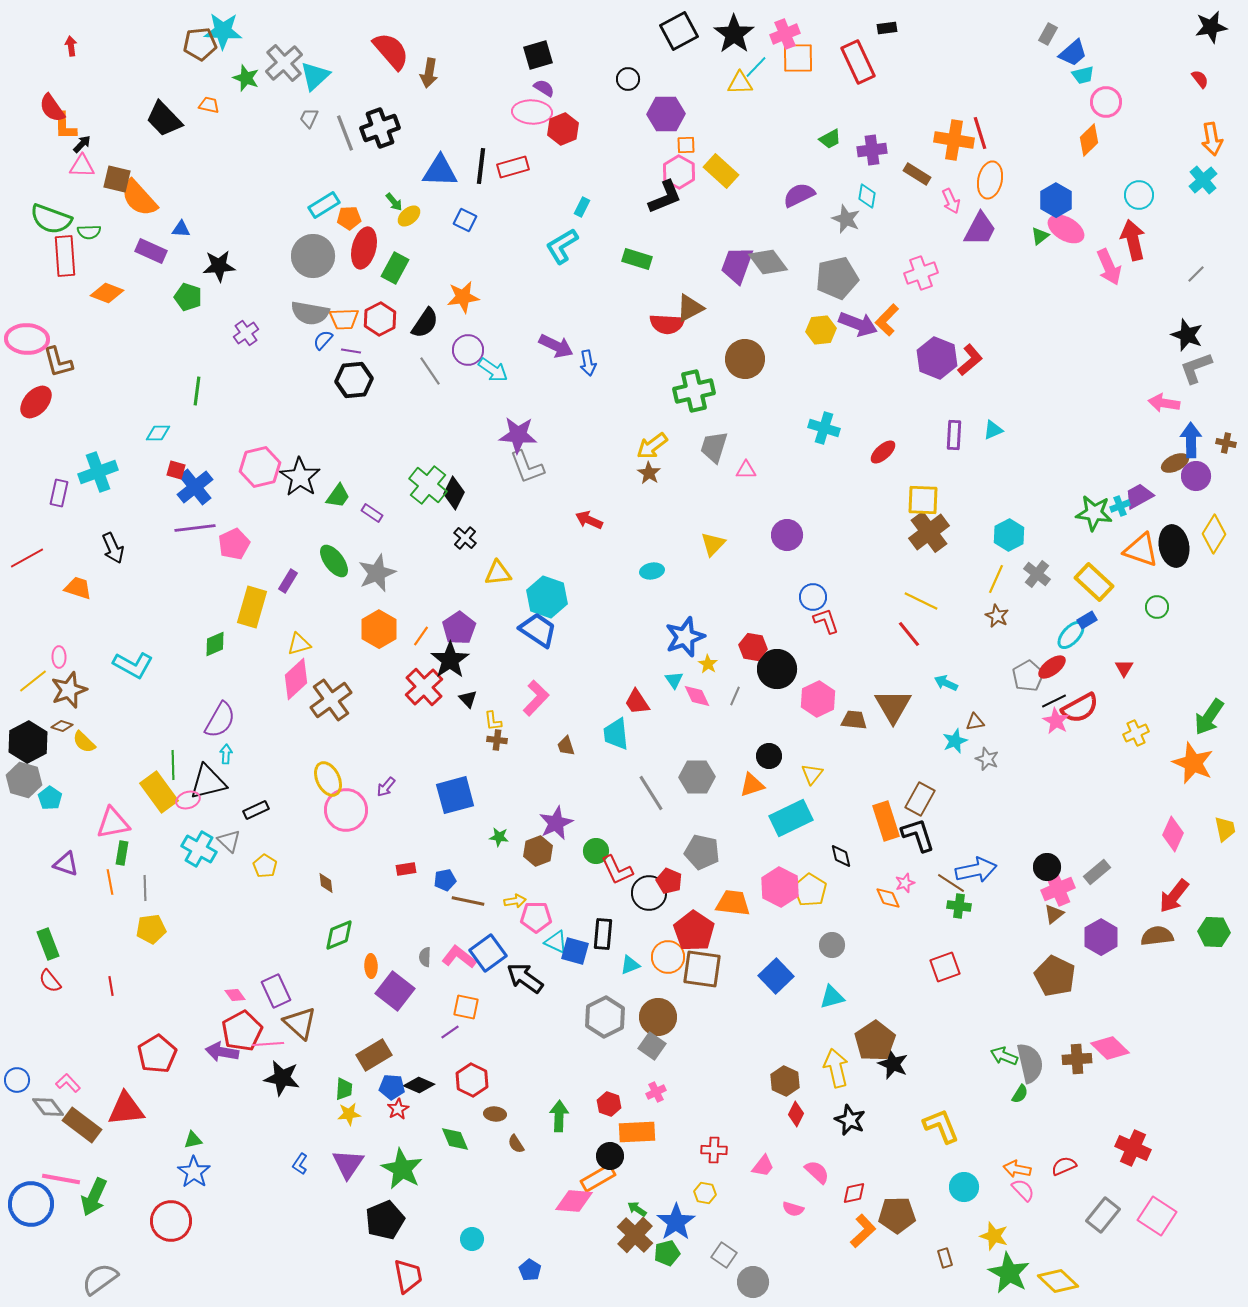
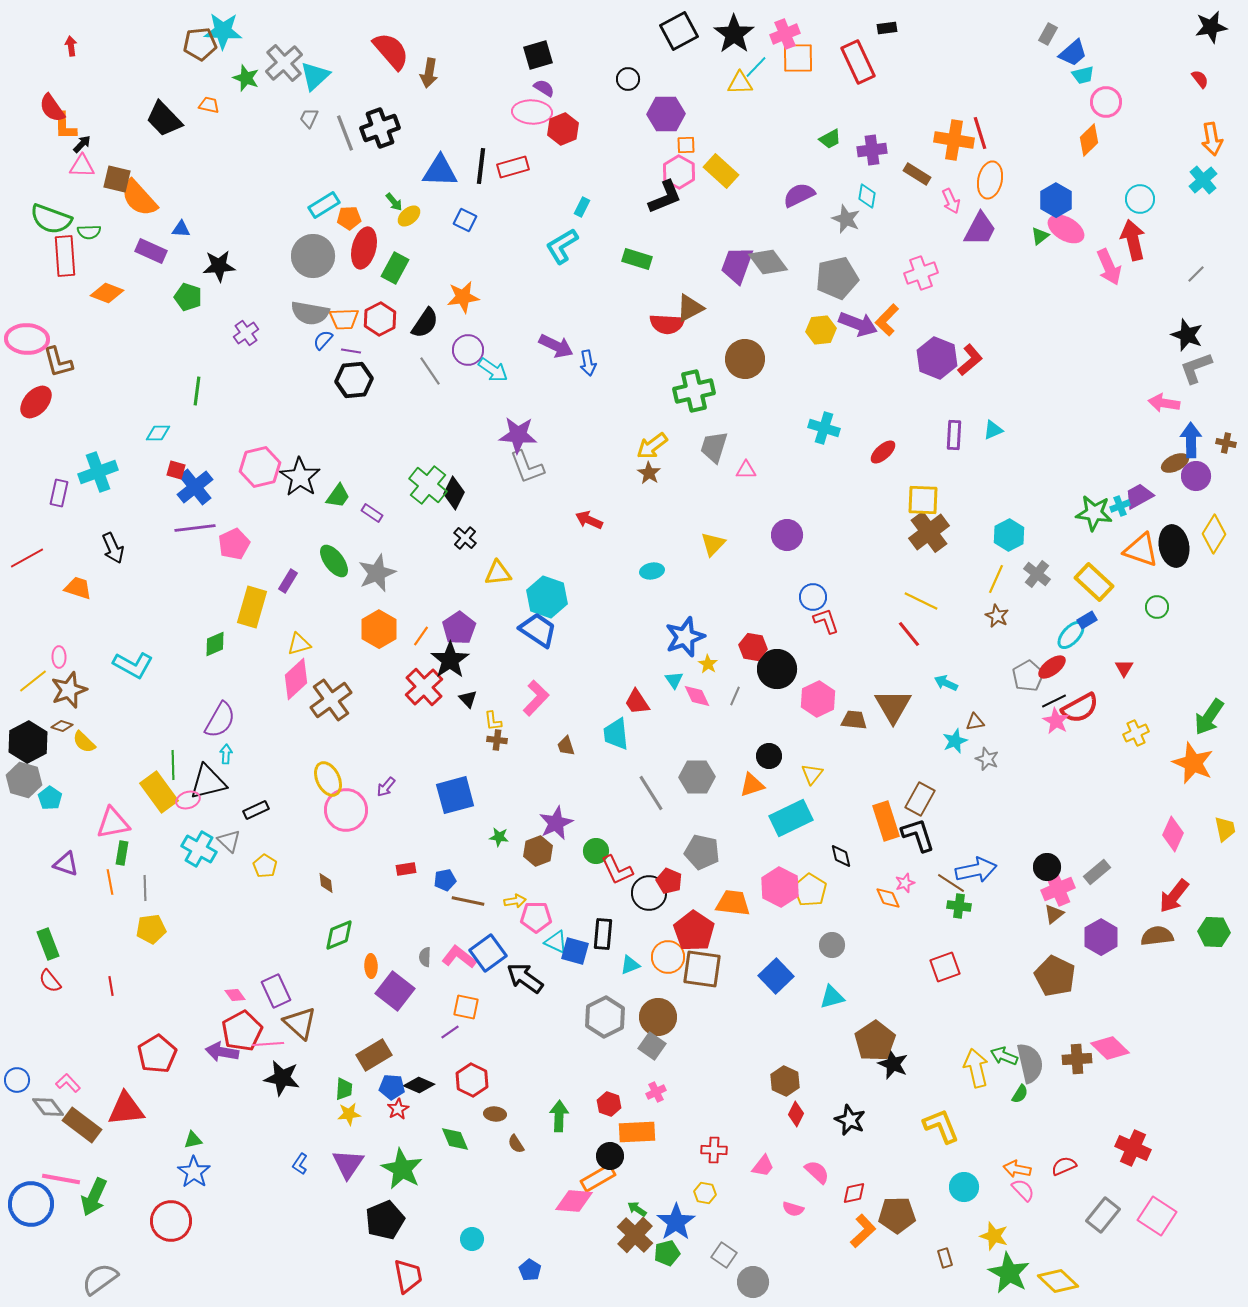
cyan circle at (1139, 195): moved 1 px right, 4 px down
yellow arrow at (836, 1068): moved 140 px right
